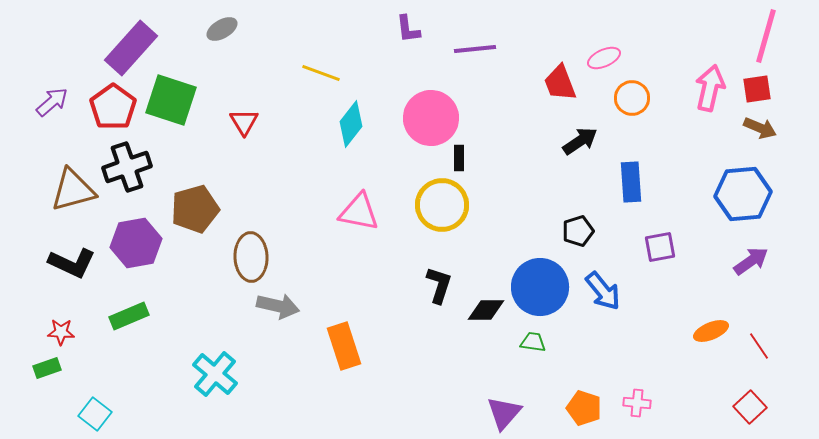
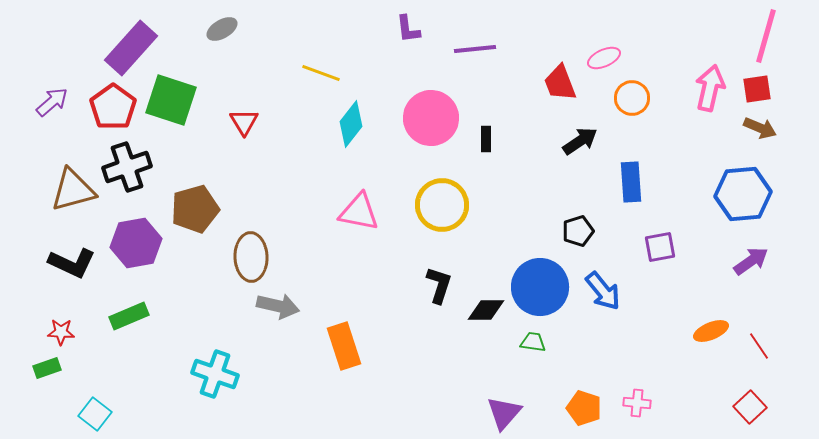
black rectangle at (459, 158): moved 27 px right, 19 px up
cyan cross at (215, 374): rotated 21 degrees counterclockwise
